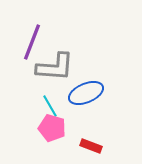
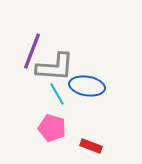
purple line: moved 9 px down
blue ellipse: moved 1 px right, 7 px up; rotated 32 degrees clockwise
cyan line: moved 7 px right, 12 px up
